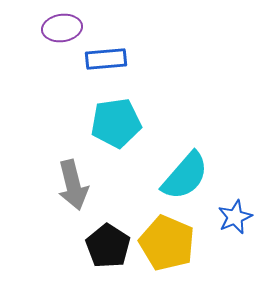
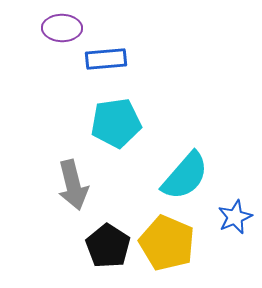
purple ellipse: rotated 9 degrees clockwise
